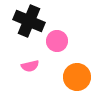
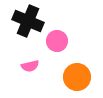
black cross: moved 1 px left
